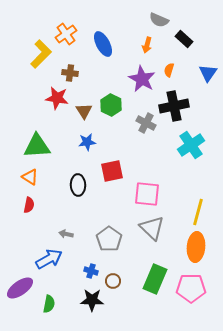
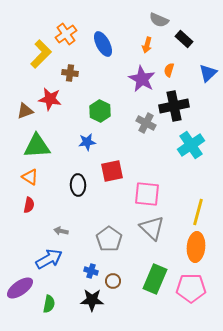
blue triangle: rotated 12 degrees clockwise
red star: moved 7 px left, 1 px down
green hexagon: moved 11 px left, 6 px down
brown triangle: moved 59 px left; rotated 42 degrees clockwise
gray arrow: moved 5 px left, 3 px up
